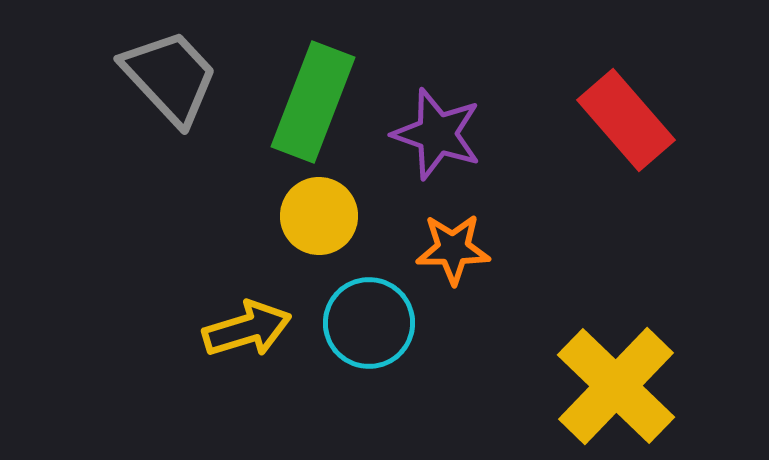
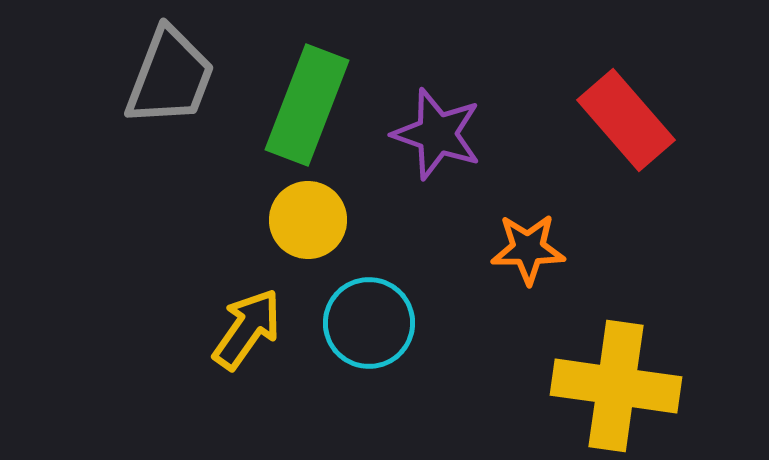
gray trapezoid: rotated 64 degrees clockwise
green rectangle: moved 6 px left, 3 px down
yellow circle: moved 11 px left, 4 px down
orange star: moved 75 px right
yellow arrow: rotated 38 degrees counterclockwise
yellow cross: rotated 36 degrees counterclockwise
